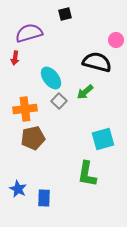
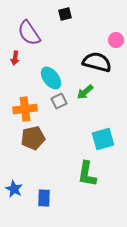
purple semicircle: rotated 108 degrees counterclockwise
gray square: rotated 21 degrees clockwise
blue star: moved 4 px left
